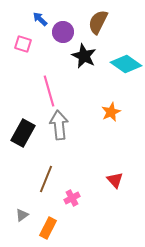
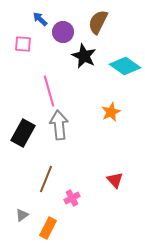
pink square: rotated 12 degrees counterclockwise
cyan diamond: moved 1 px left, 2 px down
